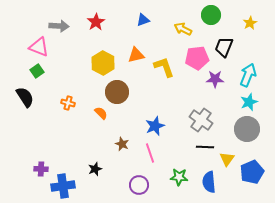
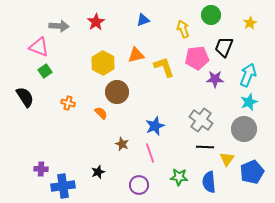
yellow arrow: rotated 42 degrees clockwise
green square: moved 8 px right
gray circle: moved 3 px left
black star: moved 3 px right, 3 px down
